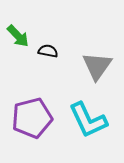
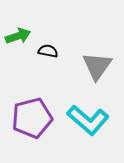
green arrow: rotated 65 degrees counterclockwise
cyan L-shape: rotated 24 degrees counterclockwise
